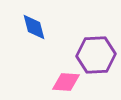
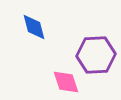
pink diamond: rotated 68 degrees clockwise
